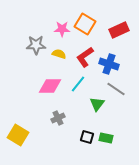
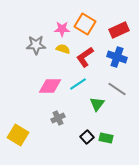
yellow semicircle: moved 4 px right, 5 px up
blue cross: moved 8 px right, 7 px up
cyan line: rotated 18 degrees clockwise
gray line: moved 1 px right
black square: rotated 32 degrees clockwise
